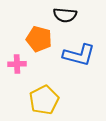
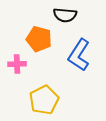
blue L-shape: rotated 108 degrees clockwise
